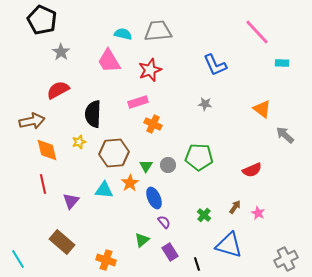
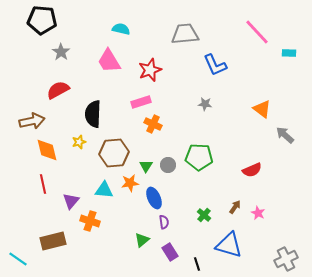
black pentagon at (42, 20): rotated 20 degrees counterclockwise
gray trapezoid at (158, 31): moved 27 px right, 3 px down
cyan semicircle at (123, 34): moved 2 px left, 5 px up
cyan rectangle at (282, 63): moved 7 px right, 10 px up
pink rectangle at (138, 102): moved 3 px right
orange star at (130, 183): rotated 24 degrees clockwise
purple semicircle at (164, 222): rotated 32 degrees clockwise
brown rectangle at (62, 242): moved 9 px left, 1 px up; rotated 55 degrees counterclockwise
cyan line at (18, 259): rotated 24 degrees counterclockwise
orange cross at (106, 260): moved 16 px left, 39 px up
